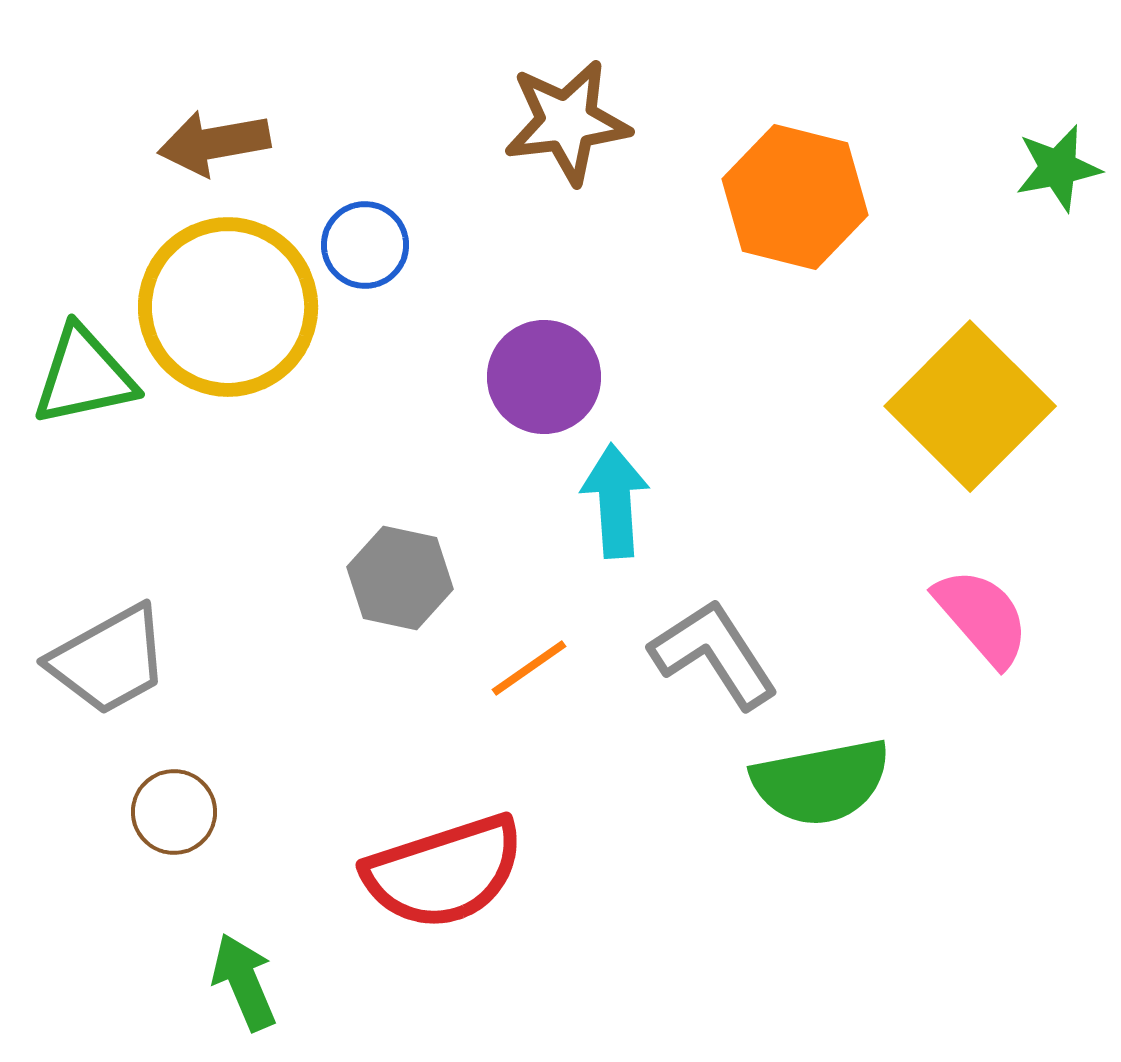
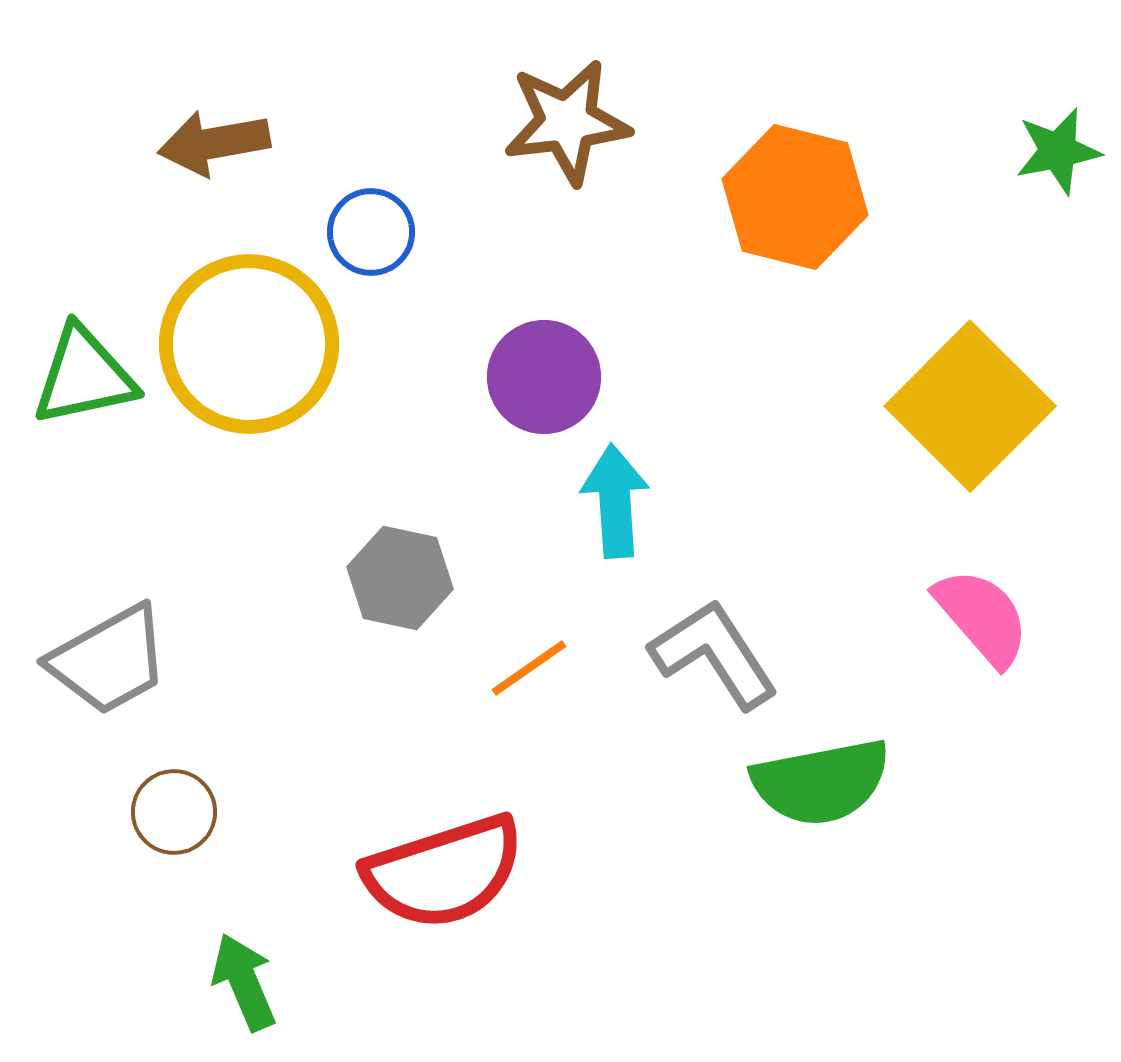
green star: moved 17 px up
blue circle: moved 6 px right, 13 px up
yellow circle: moved 21 px right, 37 px down
